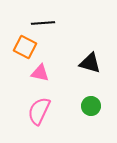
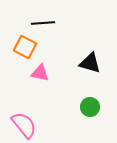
green circle: moved 1 px left, 1 px down
pink semicircle: moved 15 px left, 14 px down; rotated 116 degrees clockwise
